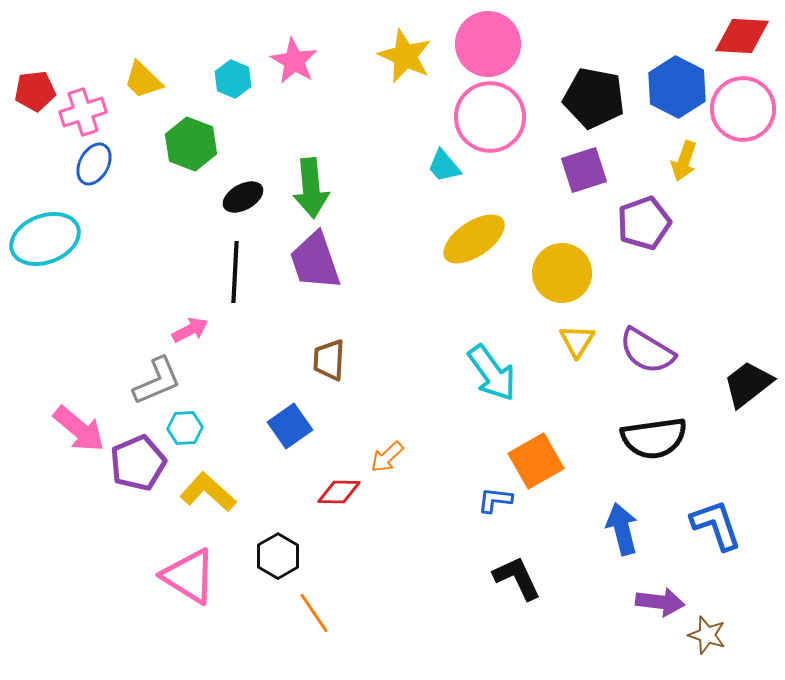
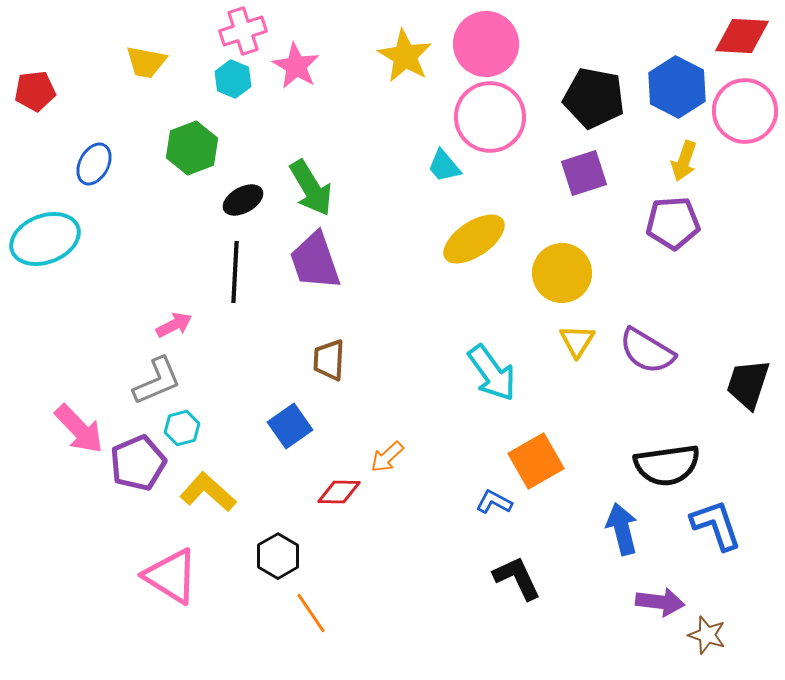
pink circle at (488, 44): moved 2 px left
yellow star at (405, 56): rotated 6 degrees clockwise
pink star at (294, 61): moved 2 px right, 5 px down
yellow trapezoid at (143, 80): moved 3 px right, 18 px up; rotated 33 degrees counterclockwise
pink circle at (743, 109): moved 2 px right, 2 px down
pink cross at (83, 112): moved 160 px right, 81 px up
green hexagon at (191, 144): moved 1 px right, 4 px down; rotated 18 degrees clockwise
purple square at (584, 170): moved 3 px down
green arrow at (311, 188): rotated 26 degrees counterclockwise
black ellipse at (243, 197): moved 3 px down
purple pentagon at (644, 223): moved 29 px right; rotated 16 degrees clockwise
pink arrow at (190, 330): moved 16 px left, 5 px up
black trapezoid at (748, 384): rotated 34 degrees counterclockwise
cyan hexagon at (185, 428): moved 3 px left; rotated 12 degrees counterclockwise
pink arrow at (79, 429): rotated 6 degrees clockwise
black semicircle at (654, 438): moved 13 px right, 27 px down
blue L-shape at (495, 500): moved 1 px left, 2 px down; rotated 21 degrees clockwise
pink triangle at (189, 576): moved 18 px left
orange line at (314, 613): moved 3 px left
